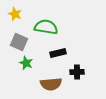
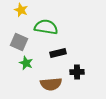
yellow star: moved 6 px right, 4 px up
